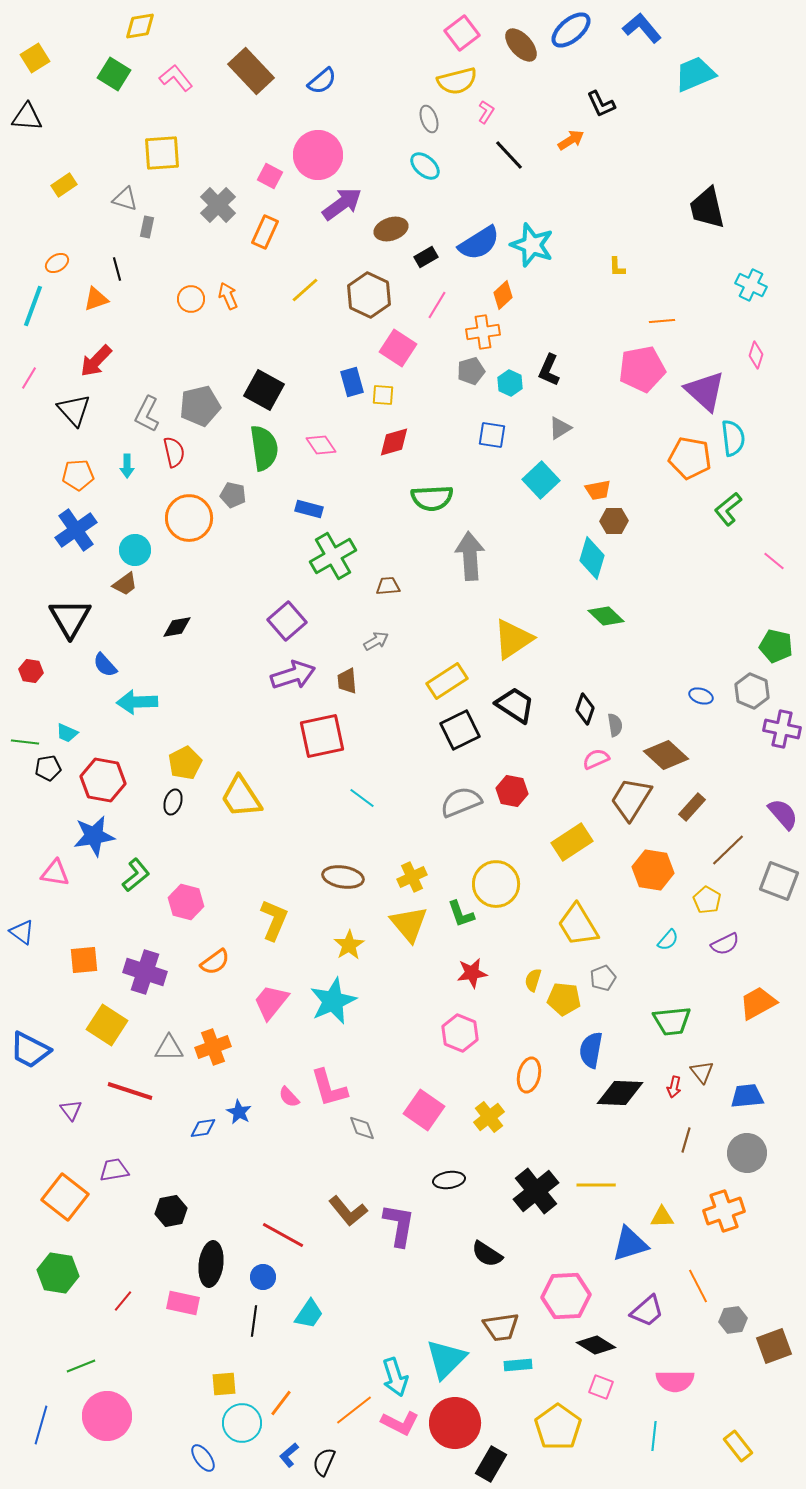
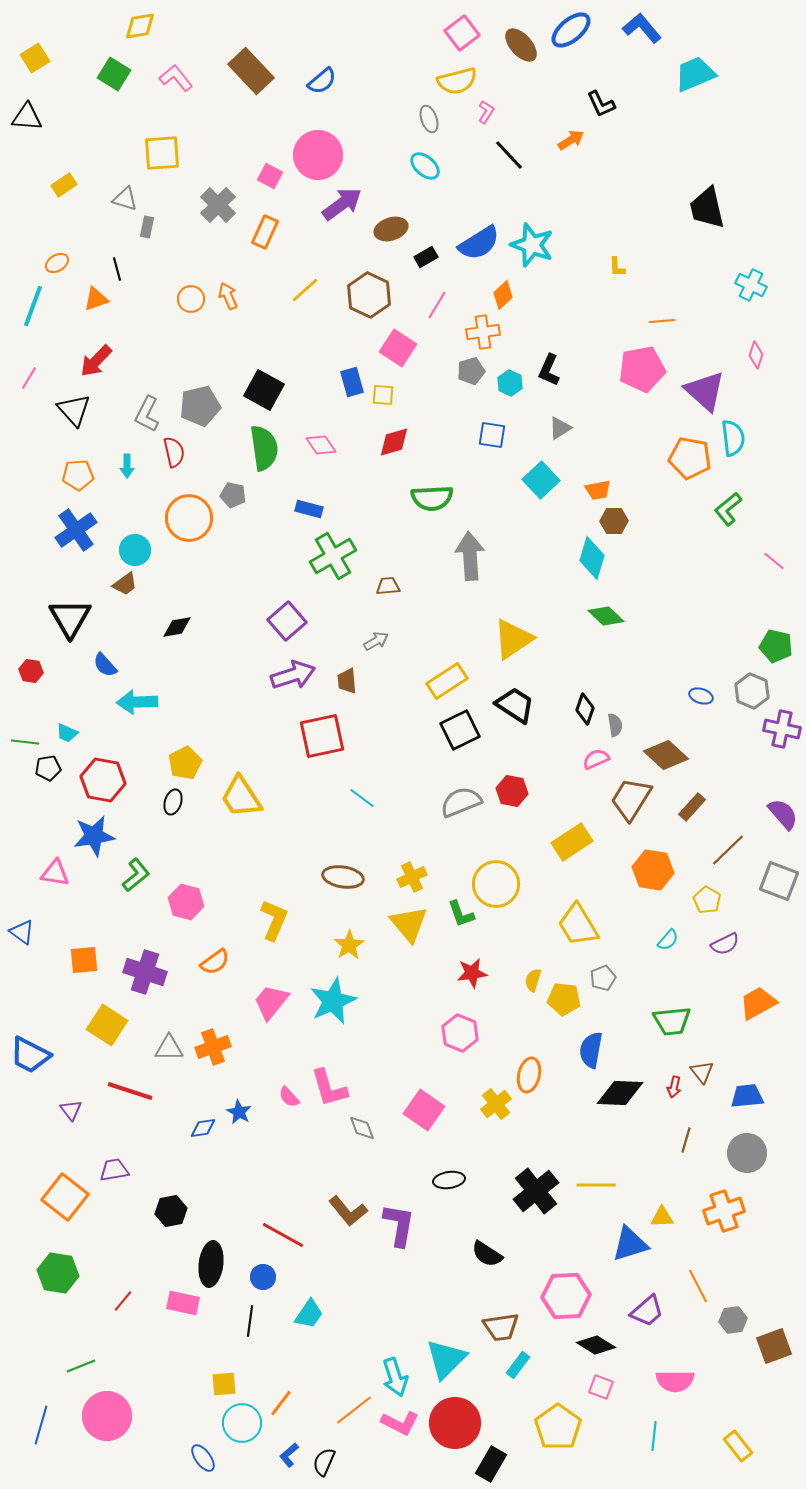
blue trapezoid at (30, 1050): moved 5 px down
yellow cross at (489, 1117): moved 7 px right, 13 px up
black line at (254, 1321): moved 4 px left
cyan rectangle at (518, 1365): rotated 48 degrees counterclockwise
